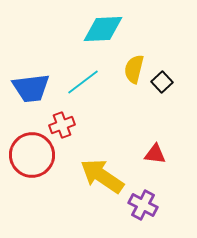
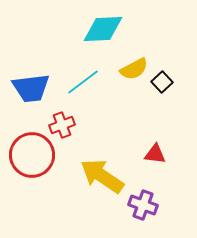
yellow semicircle: rotated 132 degrees counterclockwise
purple cross: rotated 8 degrees counterclockwise
